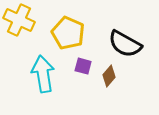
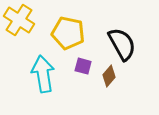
yellow cross: rotated 8 degrees clockwise
yellow pentagon: rotated 12 degrees counterclockwise
black semicircle: moved 3 px left; rotated 148 degrees counterclockwise
